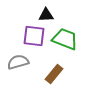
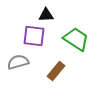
green trapezoid: moved 11 px right; rotated 12 degrees clockwise
brown rectangle: moved 2 px right, 3 px up
